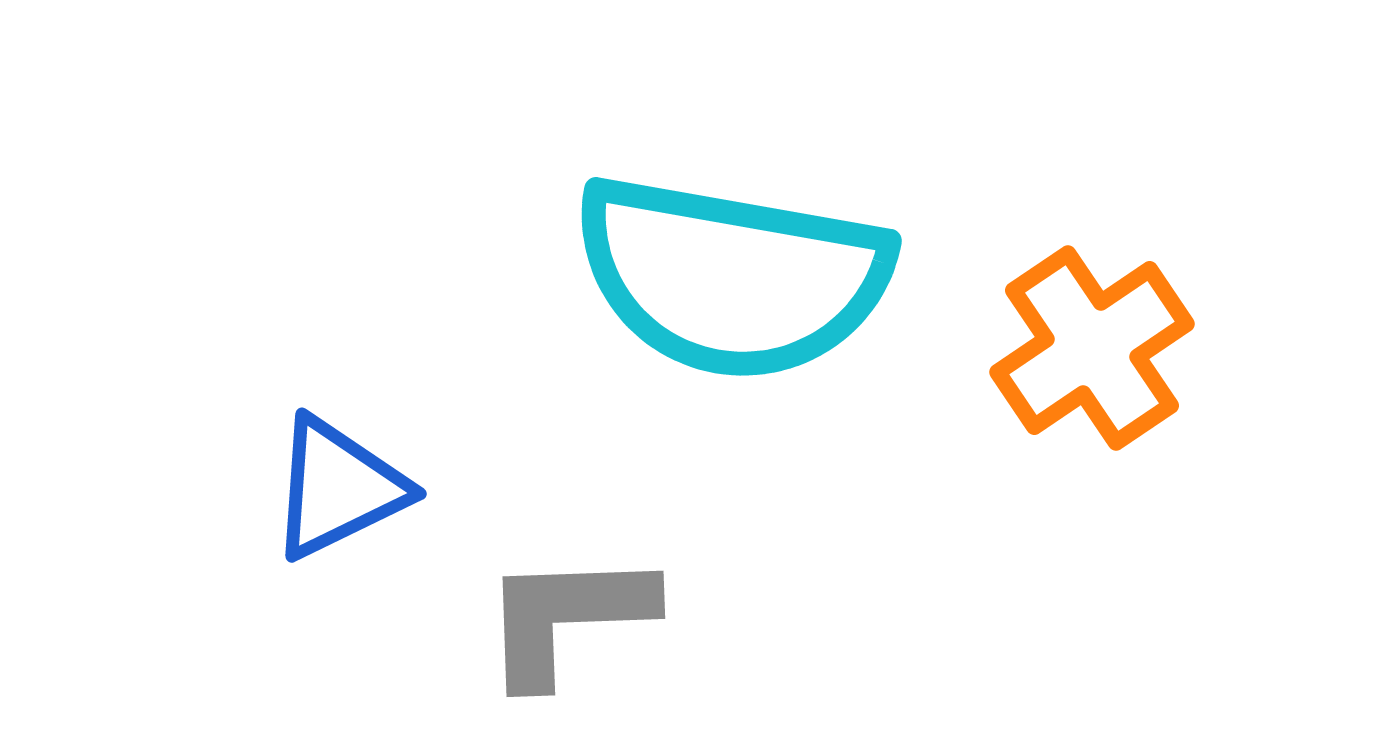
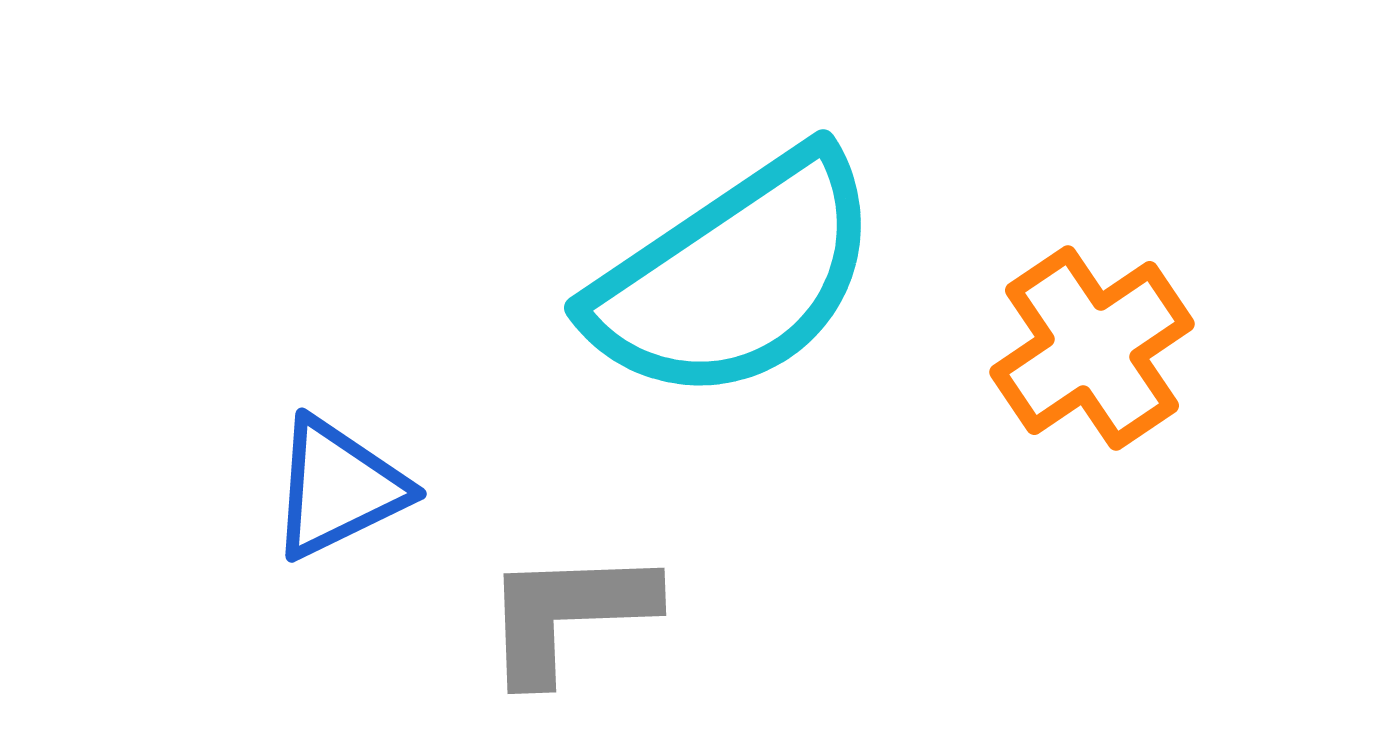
cyan semicircle: moved 3 px right; rotated 44 degrees counterclockwise
gray L-shape: moved 1 px right, 3 px up
